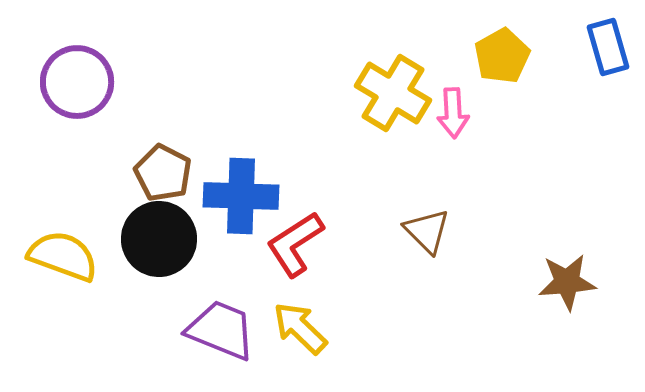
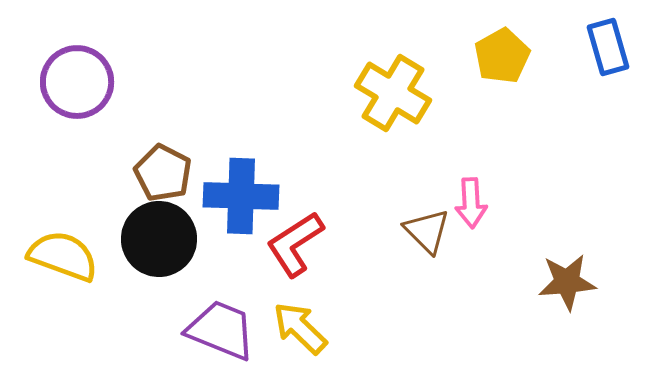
pink arrow: moved 18 px right, 90 px down
